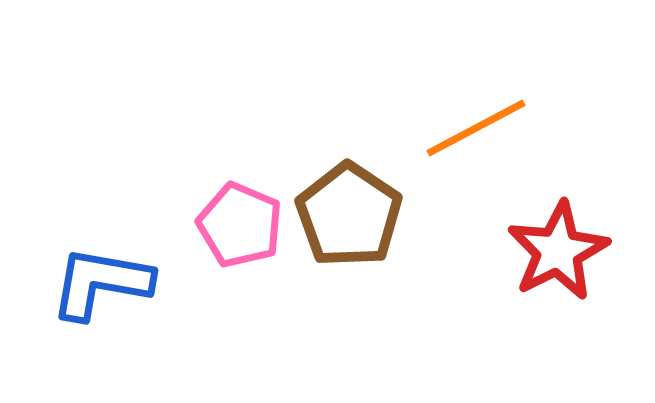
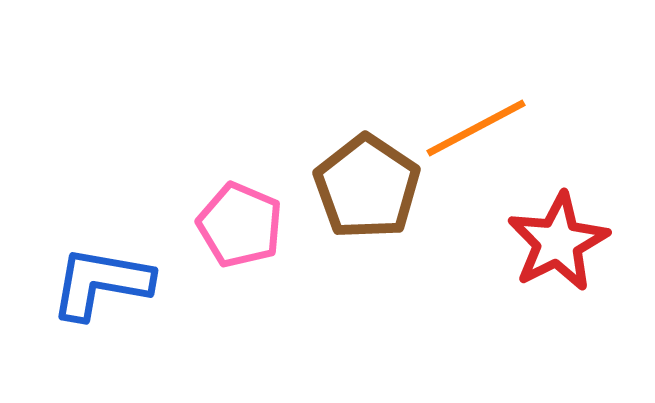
brown pentagon: moved 18 px right, 28 px up
red star: moved 9 px up
